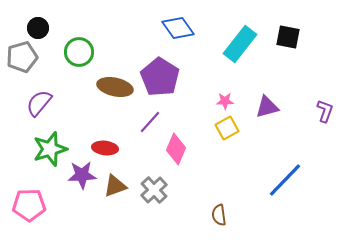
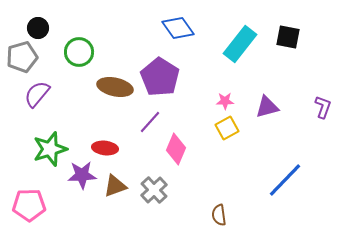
purple semicircle: moved 2 px left, 9 px up
purple L-shape: moved 2 px left, 4 px up
